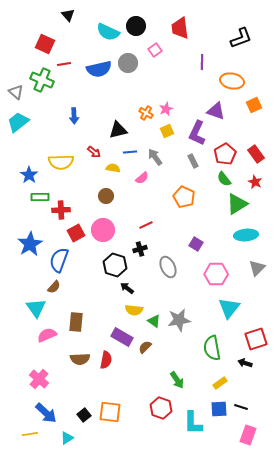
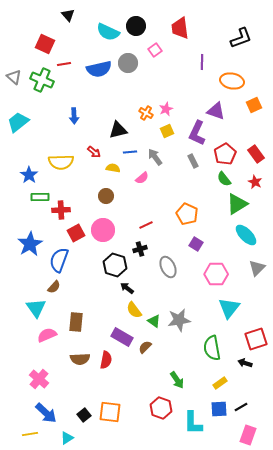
gray triangle at (16, 92): moved 2 px left, 15 px up
orange pentagon at (184, 197): moved 3 px right, 17 px down
cyan ellipse at (246, 235): rotated 50 degrees clockwise
yellow semicircle at (134, 310): rotated 48 degrees clockwise
black line at (241, 407): rotated 48 degrees counterclockwise
